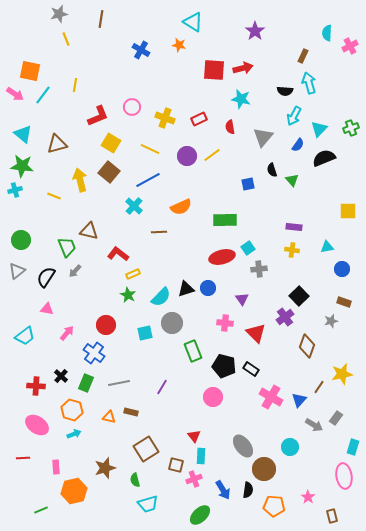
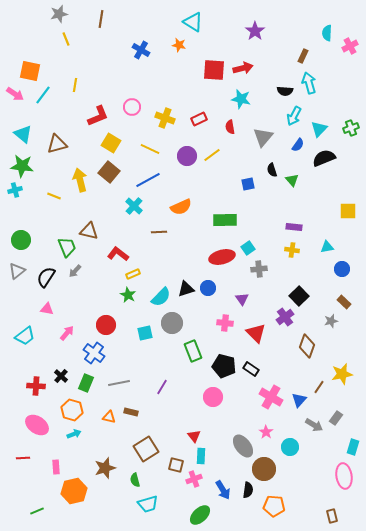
brown rectangle at (344, 302): rotated 24 degrees clockwise
pink star at (308, 497): moved 42 px left, 65 px up
green line at (41, 510): moved 4 px left, 1 px down
